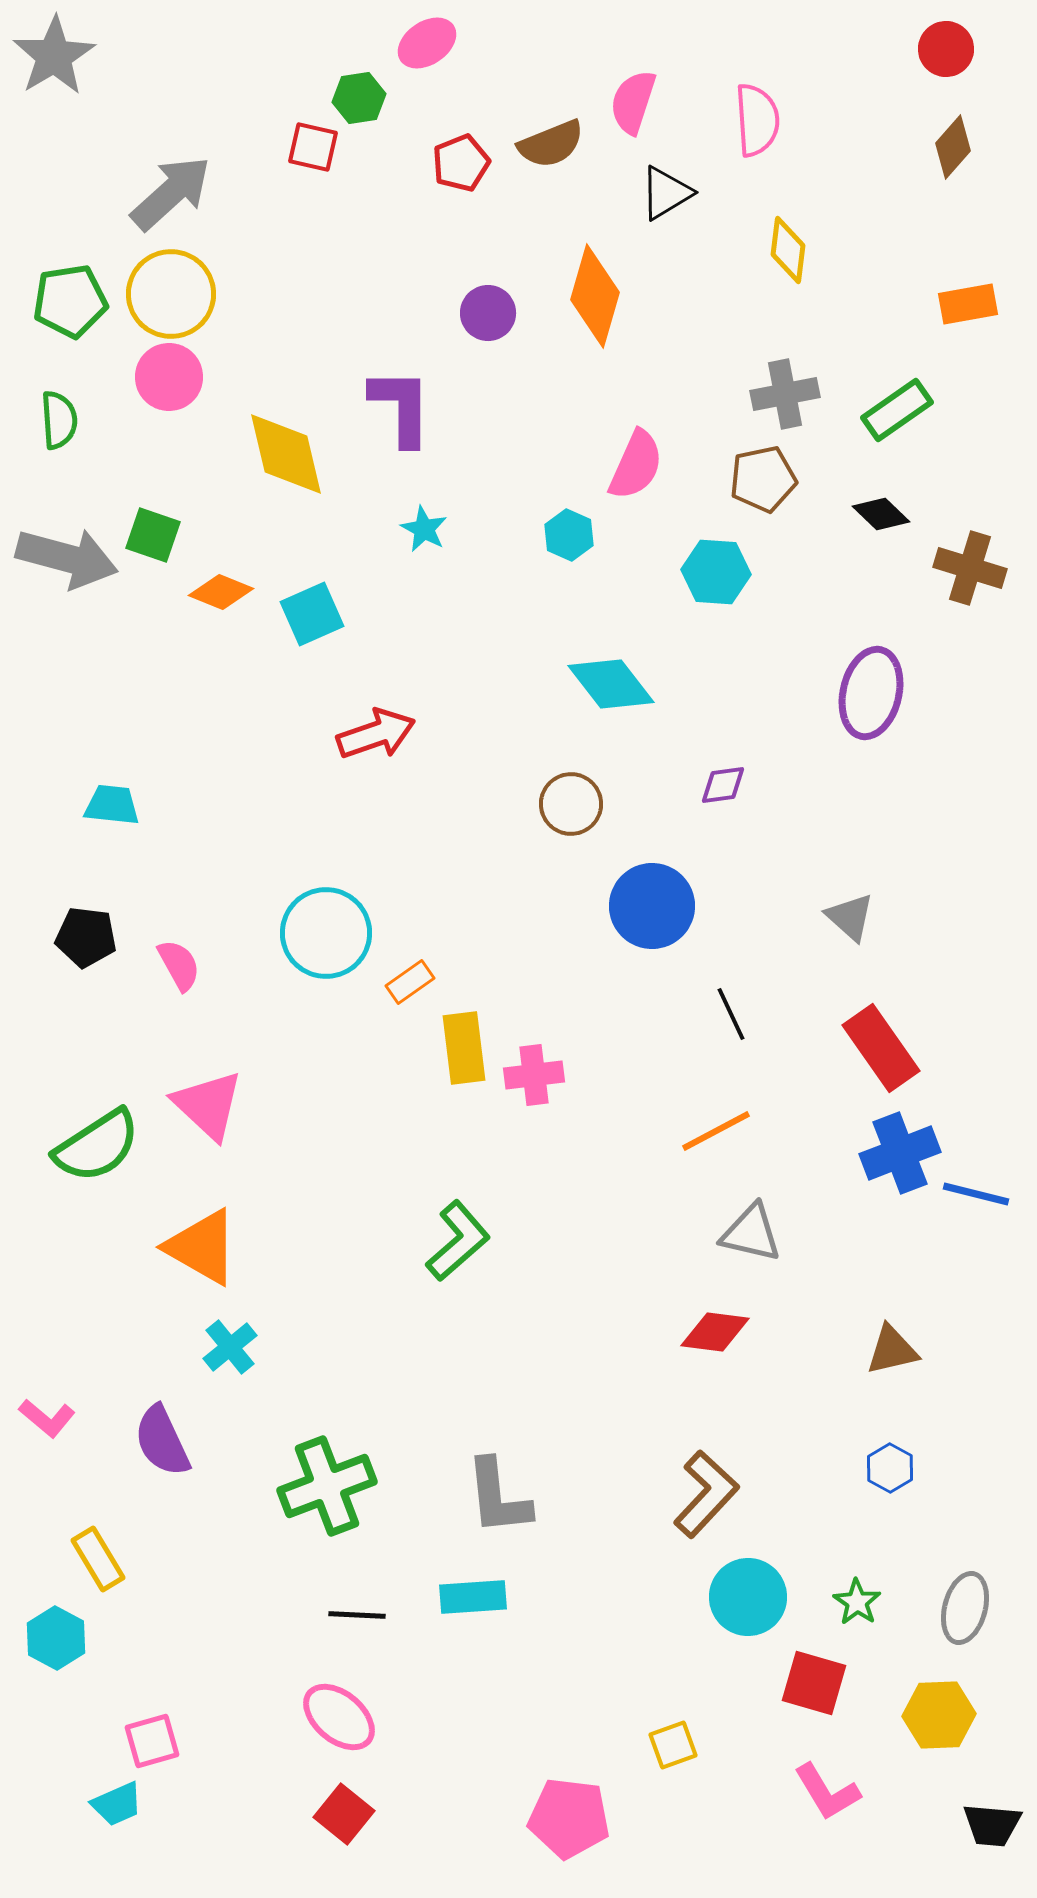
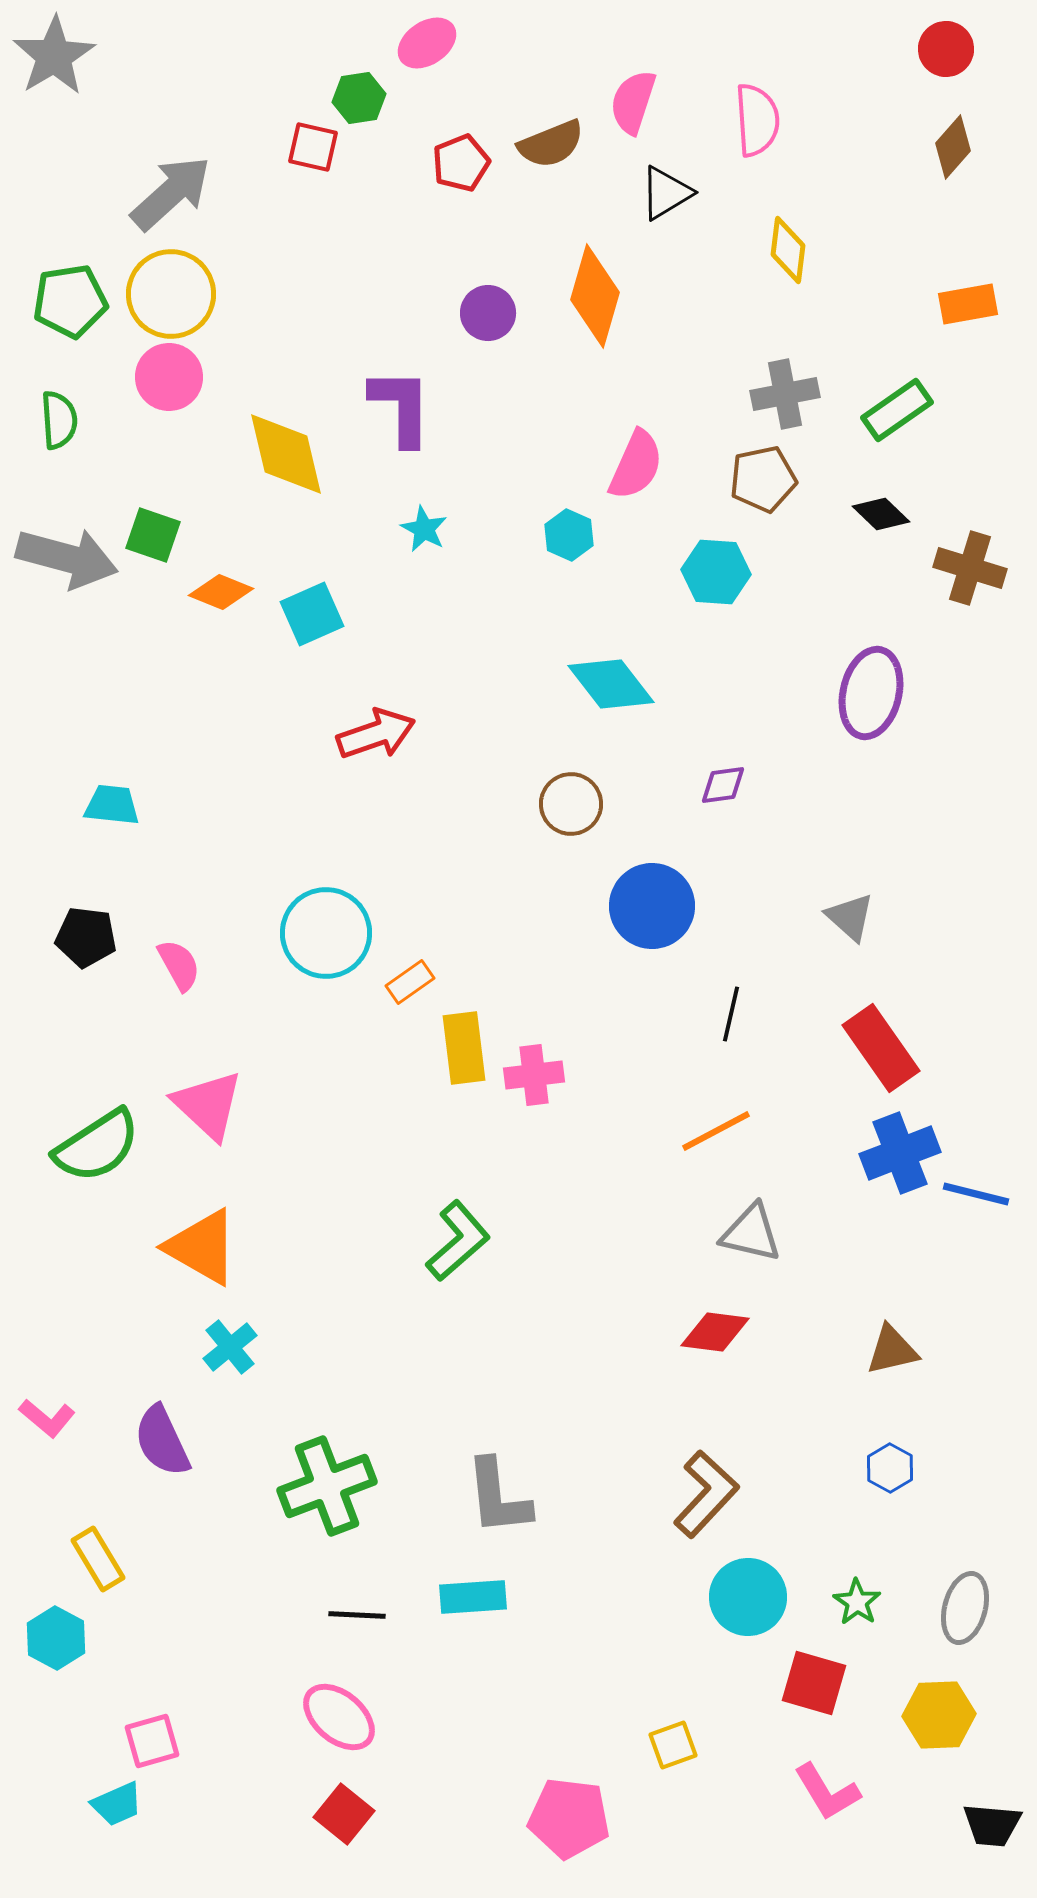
black line at (731, 1014): rotated 38 degrees clockwise
